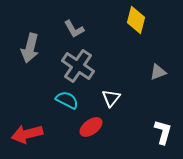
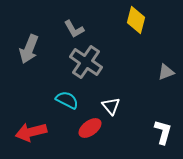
gray arrow: moved 1 px left, 1 px down; rotated 8 degrees clockwise
gray cross: moved 8 px right, 4 px up
gray triangle: moved 8 px right
white triangle: moved 8 px down; rotated 18 degrees counterclockwise
red ellipse: moved 1 px left, 1 px down
red arrow: moved 4 px right, 2 px up
